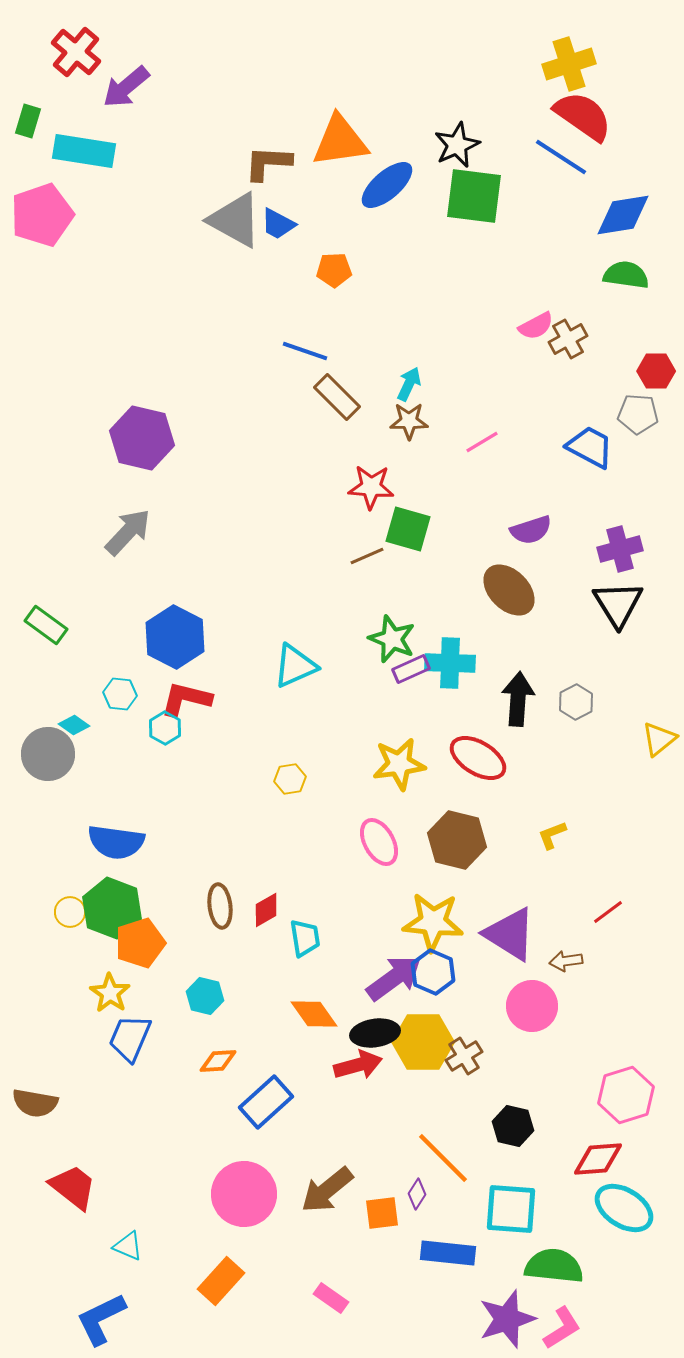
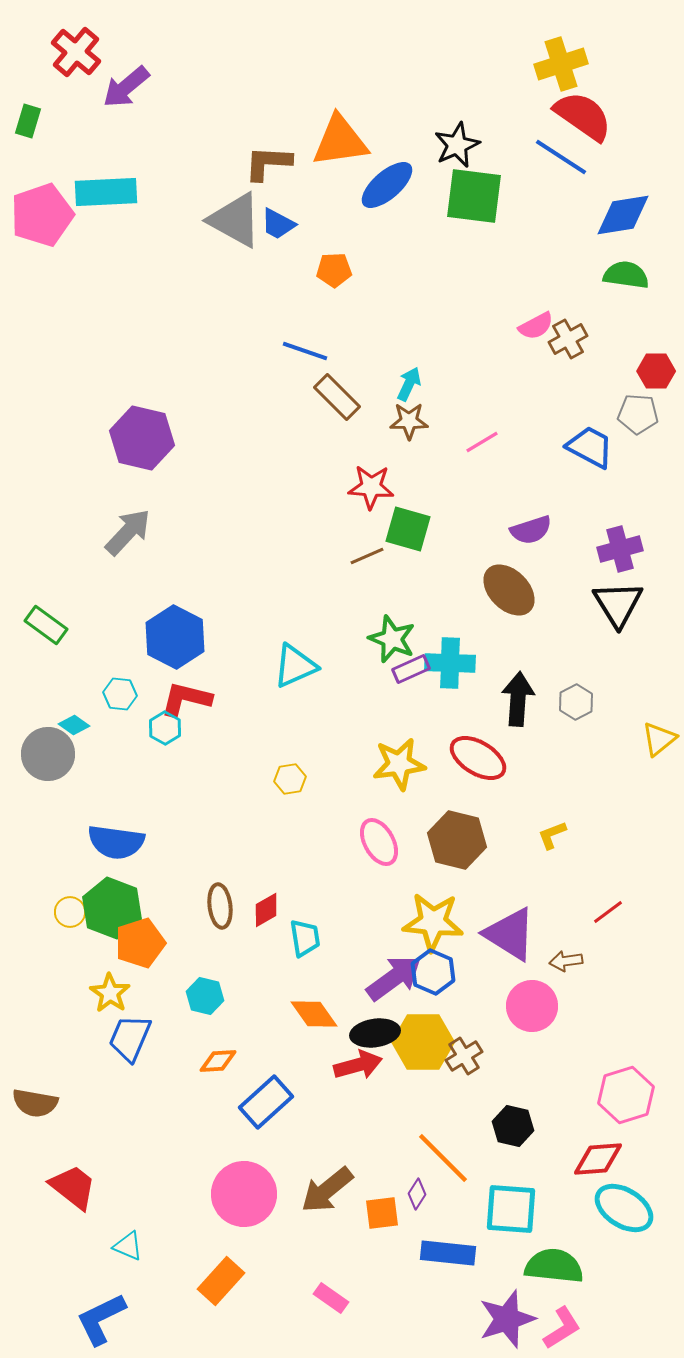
yellow cross at (569, 64): moved 8 px left
cyan rectangle at (84, 151): moved 22 px right, 41 px down; rotated 12 degrees counterclockwise
